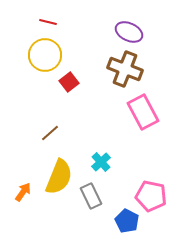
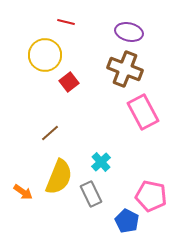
red line: moved 18 px right
purple ellipse: rotated 12 degrees counterclockwise
orange arrow: rotated 90 degrees clockwise
gray rectangle: moved 2 px up
